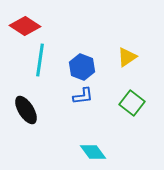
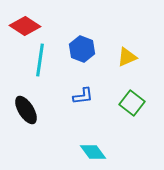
yellow triangle: rotated 10 degrees clockwise
blue hexagon: moved 18 px up
